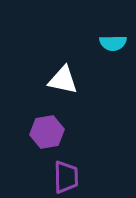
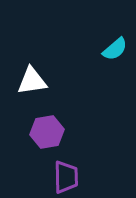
cyan semicircle: moved 2 px right, 6 px down; rotated 40 degrees counterclockwise
white triangle: moved 31 px left, 1 px down; rotated 20 degrees counterclockwise
